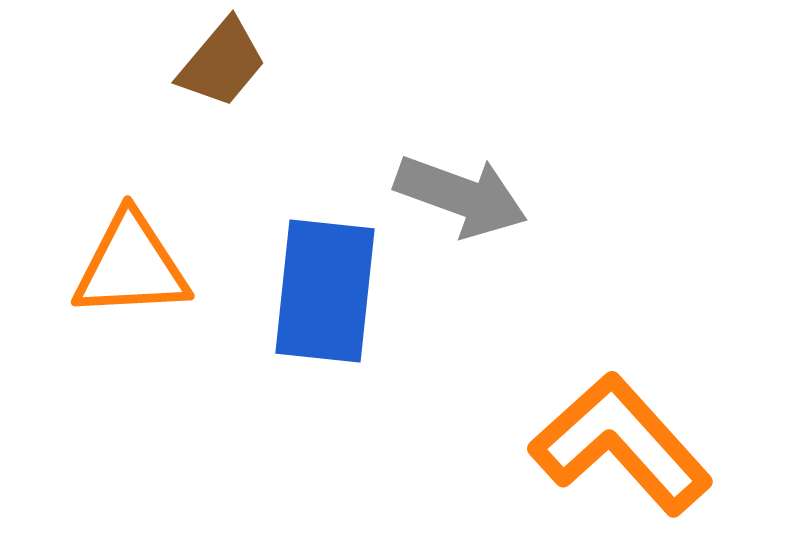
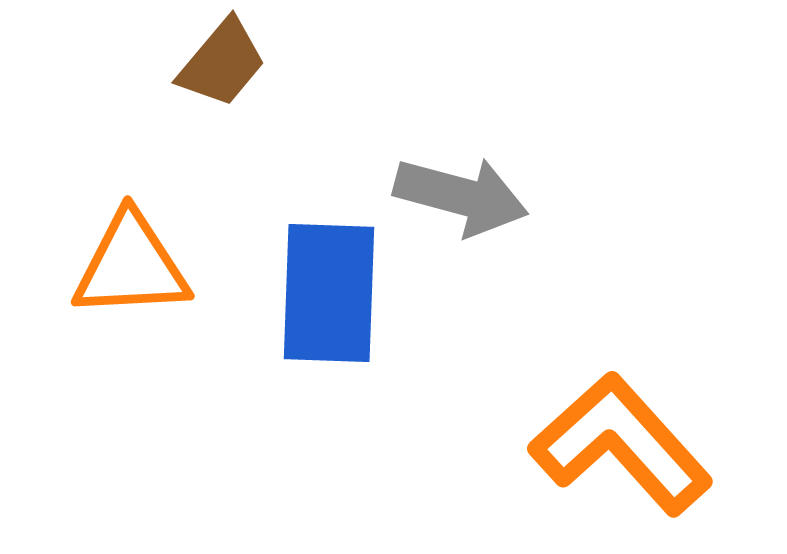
gray arrow: rotated 5 degrees counterclockwise
blue rectangle: moved 4 px right, 2 px down; rotated 4 degrees counterclockwise
